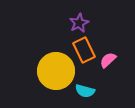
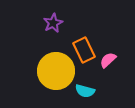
purple star: moved 26 px left
